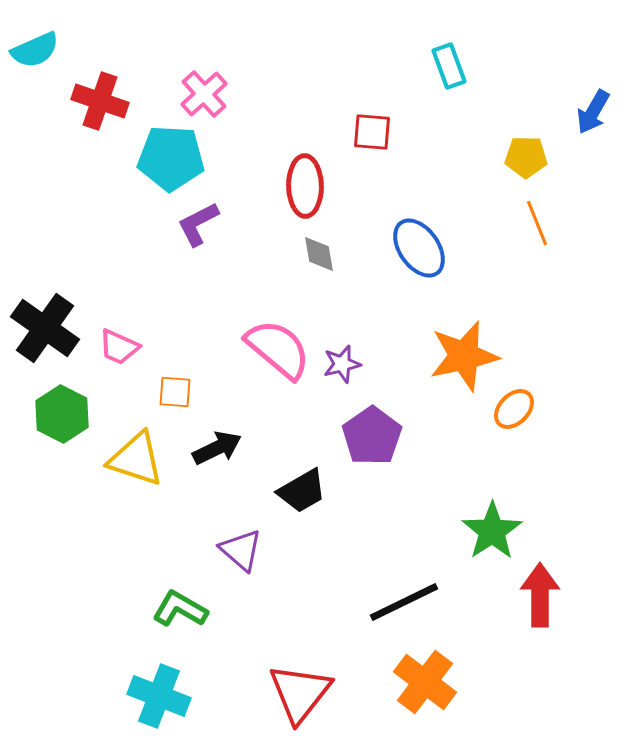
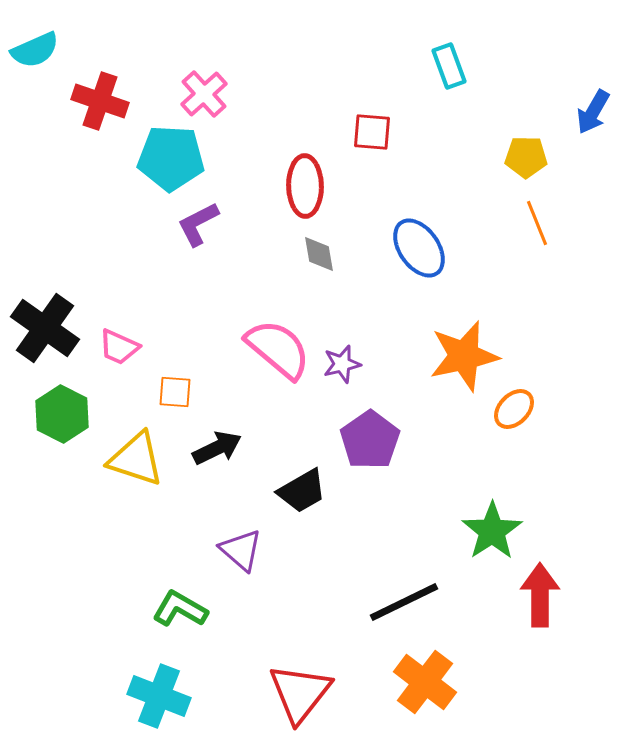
purple pentagon: moved 2 px left, 4 px down
